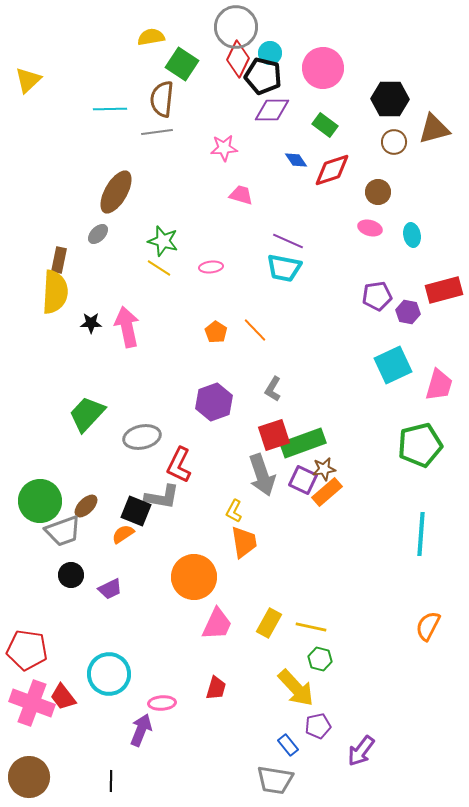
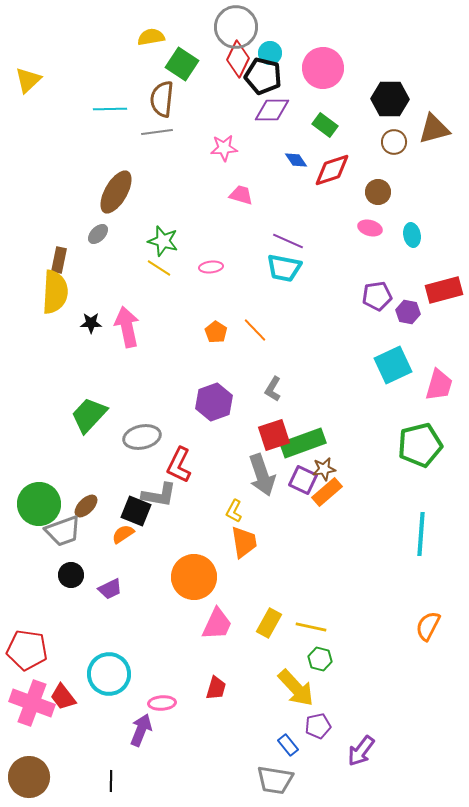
green trapezoid at (87, 414): moved 2 px right, 1 px down
gray L-shape at (162, 497): moved 3 px left, 2 px up
green circle at (40, 501): moved 1 px left, 3 px down
